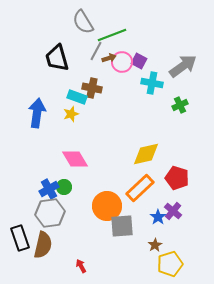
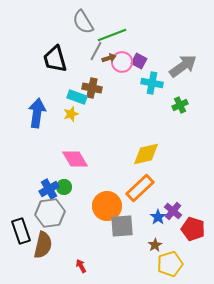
black trapezoid: moved 2 px left, 1 px down
red pentagon: moved 16 px right, 51 px down
black rectangle: moved 1 px right, 7 px up
